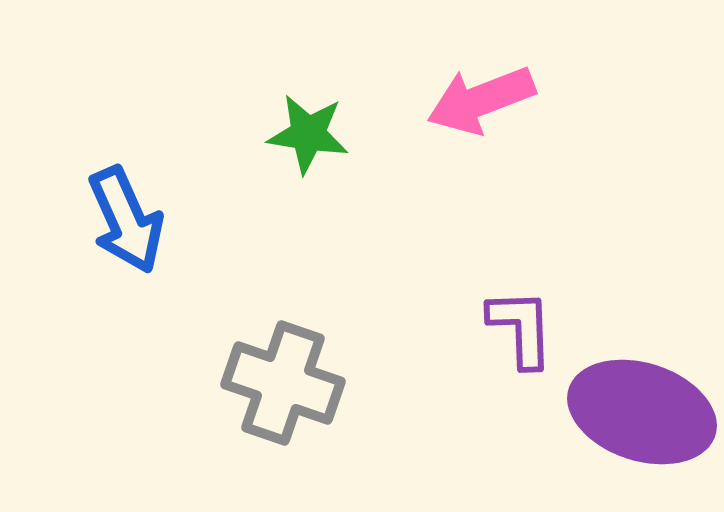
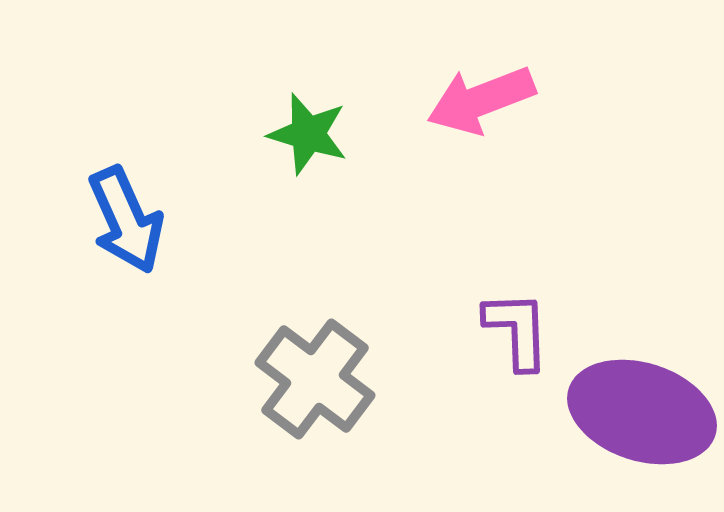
green star: rotated 8 degrees clockwise
purple L-shape: moved 4 px left, 2 px down
gray cross: moved 32 px right, 4 px up; rotated 18 degrees clockwise
